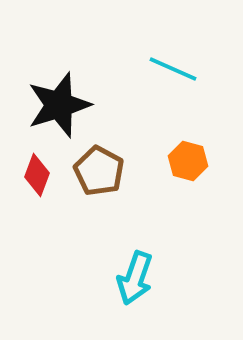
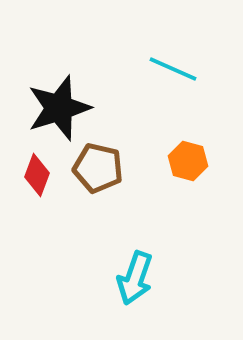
black star: moved 3 px down
brown pentagon: moved 1 px left, 3 px up; rotated 15 degrees counterclockwise
